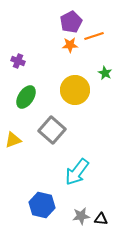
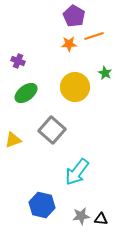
purple pentagon: moved 3 px right, 6 px up; rotated 15 degrees counterclockwise
orange star: moved 1 px left, 1 px up
yellow circle: moved 3 px up
green ellipse: moved 4 px up; rotated 20 degrees clockwise
